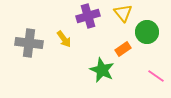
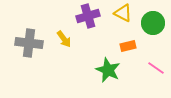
yellow triangle: rotated 24 degrees counterclockwise
green circle: moved 6 px right, 9 px up
orange rectangle: moved 5 px right, 3 px up; rotated 21 degrees clockwise
green star: moved 6 px right
pink line: moved 8 px up
